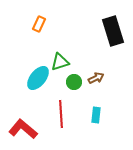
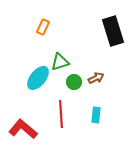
orange rectangle: moved 4 px right, 3 px down
